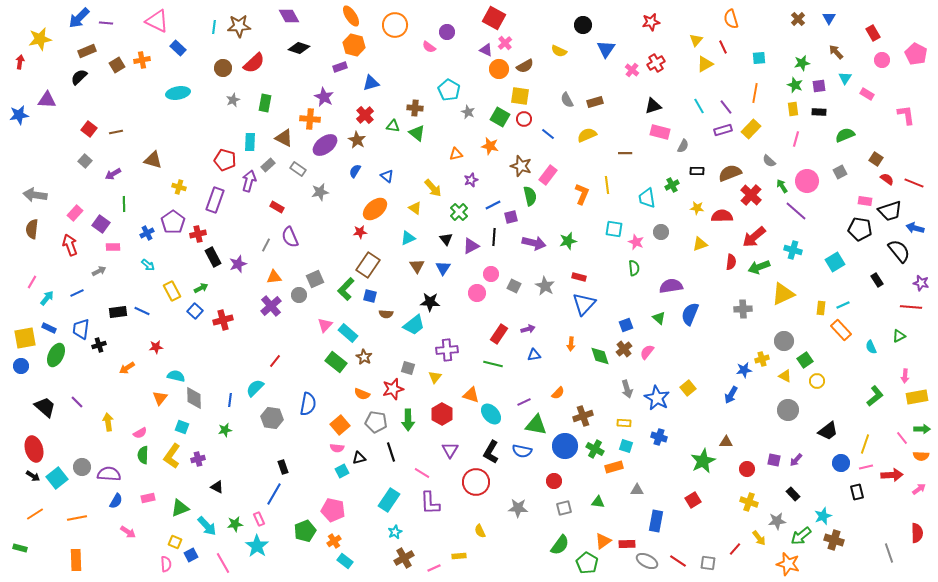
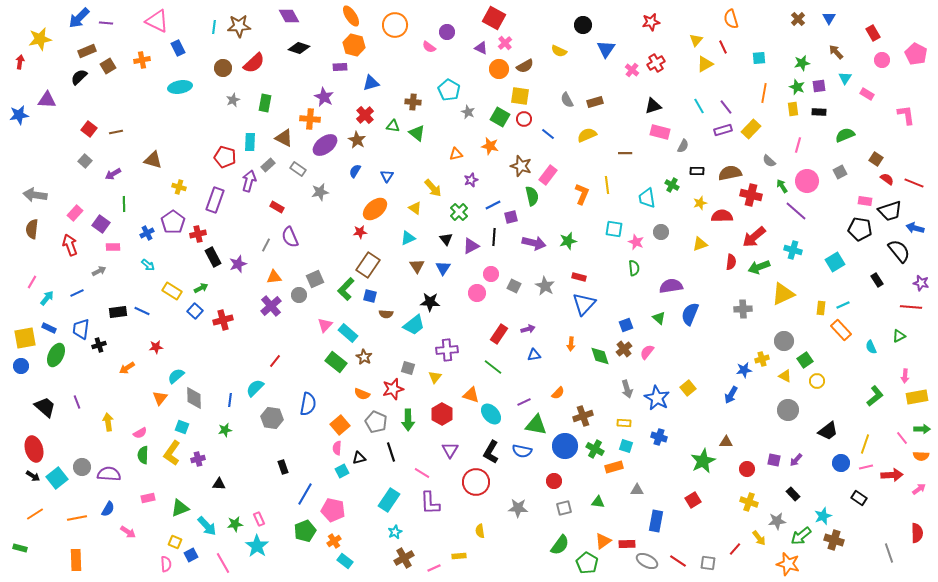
blue rectangle at (178, 48): rotated 21 degrees clockwise
purple triangle at (486, 50): moved 5 px left, 2 px up
brown square at (117, 65): moved 9 px left, 1 px down
purple rectangle at (340, 67): rotated 16 degrees clockwise
green star at (795, 85): moved 2 px right, 2 px down
cyan ellipse at (178, 93): moved 2 px right, 6 px up
orange line at (755, 93): moved 9 px right
brown cross at (415, 108): moved 2 px left, 6 px up
pink line at (796, 139): moved 2 px right, 6 px down
red pentagon at (225, 160): moved 3 px up
brown semicircle at (730, 173): rotated 10 degrees clockwise
blue triangle at (387, 176): rotated 24 degrees clockwise
green cross at (672, 185): rotated 32 degrees counterclockwise
red cross at (751, 195): rotated 30 degrees counterclockwise
green semicircle at (530, 196): moved 2 px right
yellow star at (697, 208): moved 3 px right, 5 px up; rotated 24 degrees counterclockwise
yellow rectangle at (172, 291): rotated 30 degrees counterclockwise
green line at (493, 364): moved 3 px down; rotated 24 degrees clockwise
cyan semicircle at (176, 376): rotated 54 degrees counterclockwise
purple line at (77, 402): rotated 24 degrees clockwise
gray pentagon at (376, 422): rotated 15 degrees clockwise
pink semicircle at (337, 448): rotated 88 degrees clockwise
yellow L-shape at (172, 456): moved 3 px up
black triangle at (217, 487): moved 2 px right, 3 px up; rotated 24 degrees counterclockwise
black rectangle at (857, 492): moved 2 px right, 6 px down; rotated 42 degrees counterclockwise
blue line at (274, 494): moved 31 px right
blue semicircle at (116, 501): moved 8 px left, 8 px down
yellow semicircle at (480, 531): rotated 16 degrees clockwise
